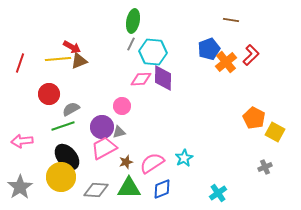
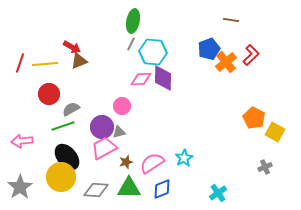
yellow line: moved 13 px left, 5 px down
